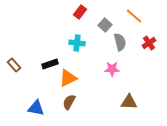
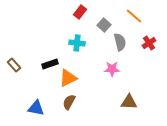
gray square: moved 1 px left
